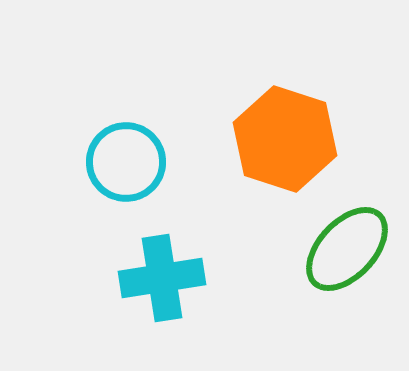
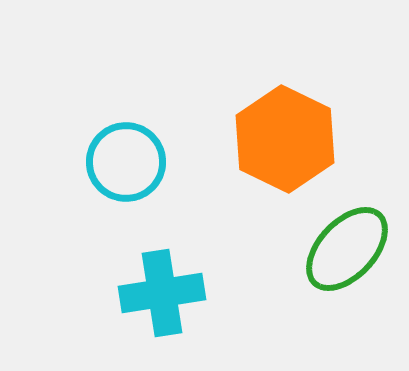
orange hexagon: rotated 8 degrees clockwise
cyan cross: moved 15 px down
